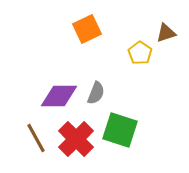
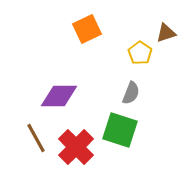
gray semicircle: moved 35 px right
red cross: moved 8 px down
